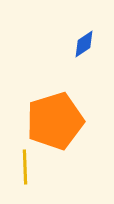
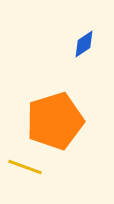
yellow line: rotated 68 degrees counterclockwise
